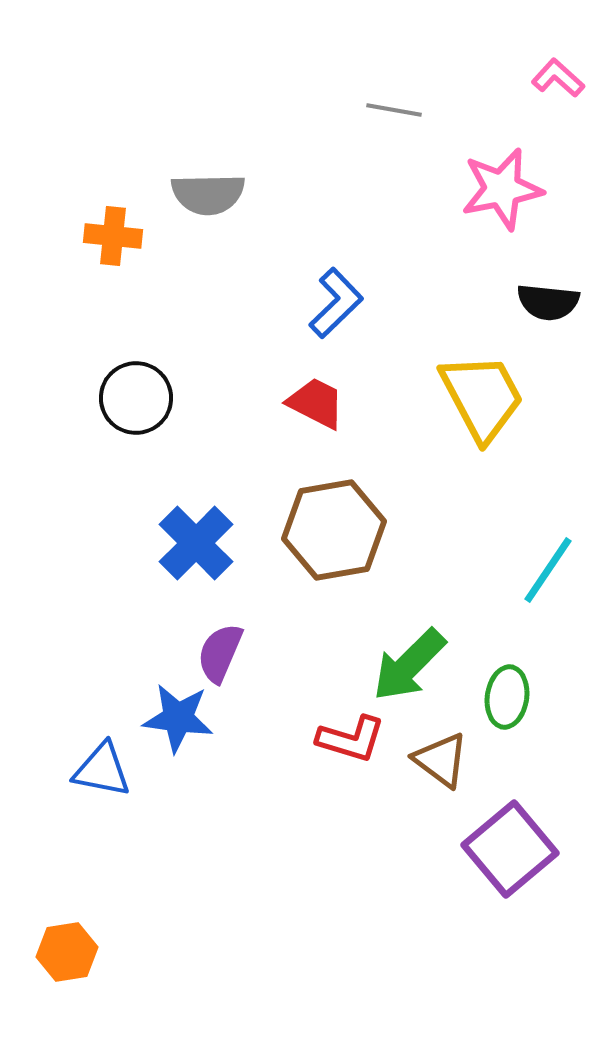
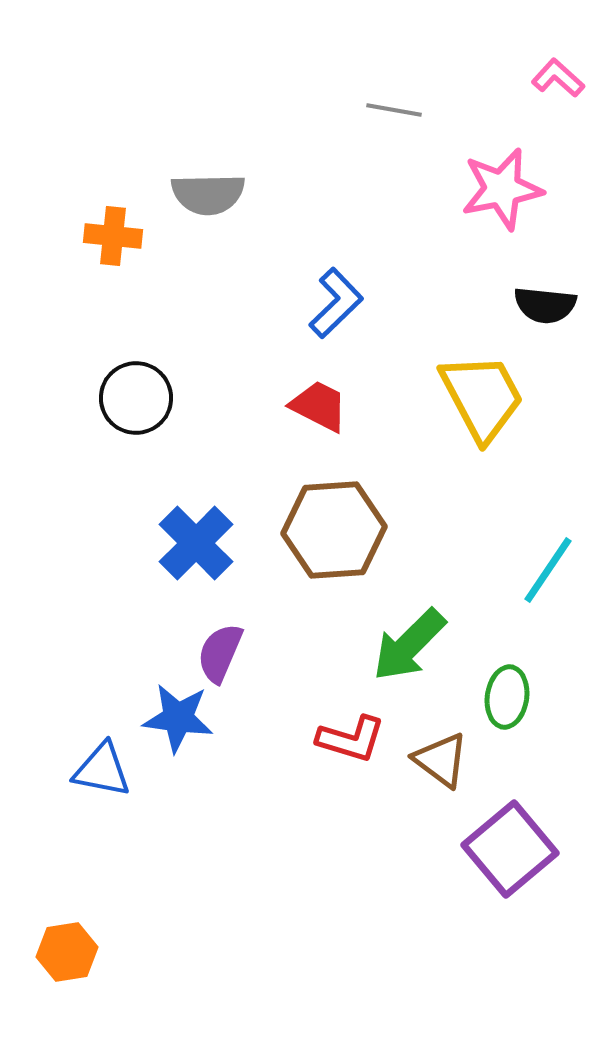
black semicircle: moved 3 px left, 3 px down
red trapezoid: moved 3 px right, 3 px down
brown hexagon: rotated 6 degrees clockwise
green arrow: moved 20 px up
